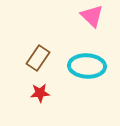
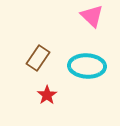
red star: moved 7 px right, 2 px down; rotated 30 degrees counterclockwise
